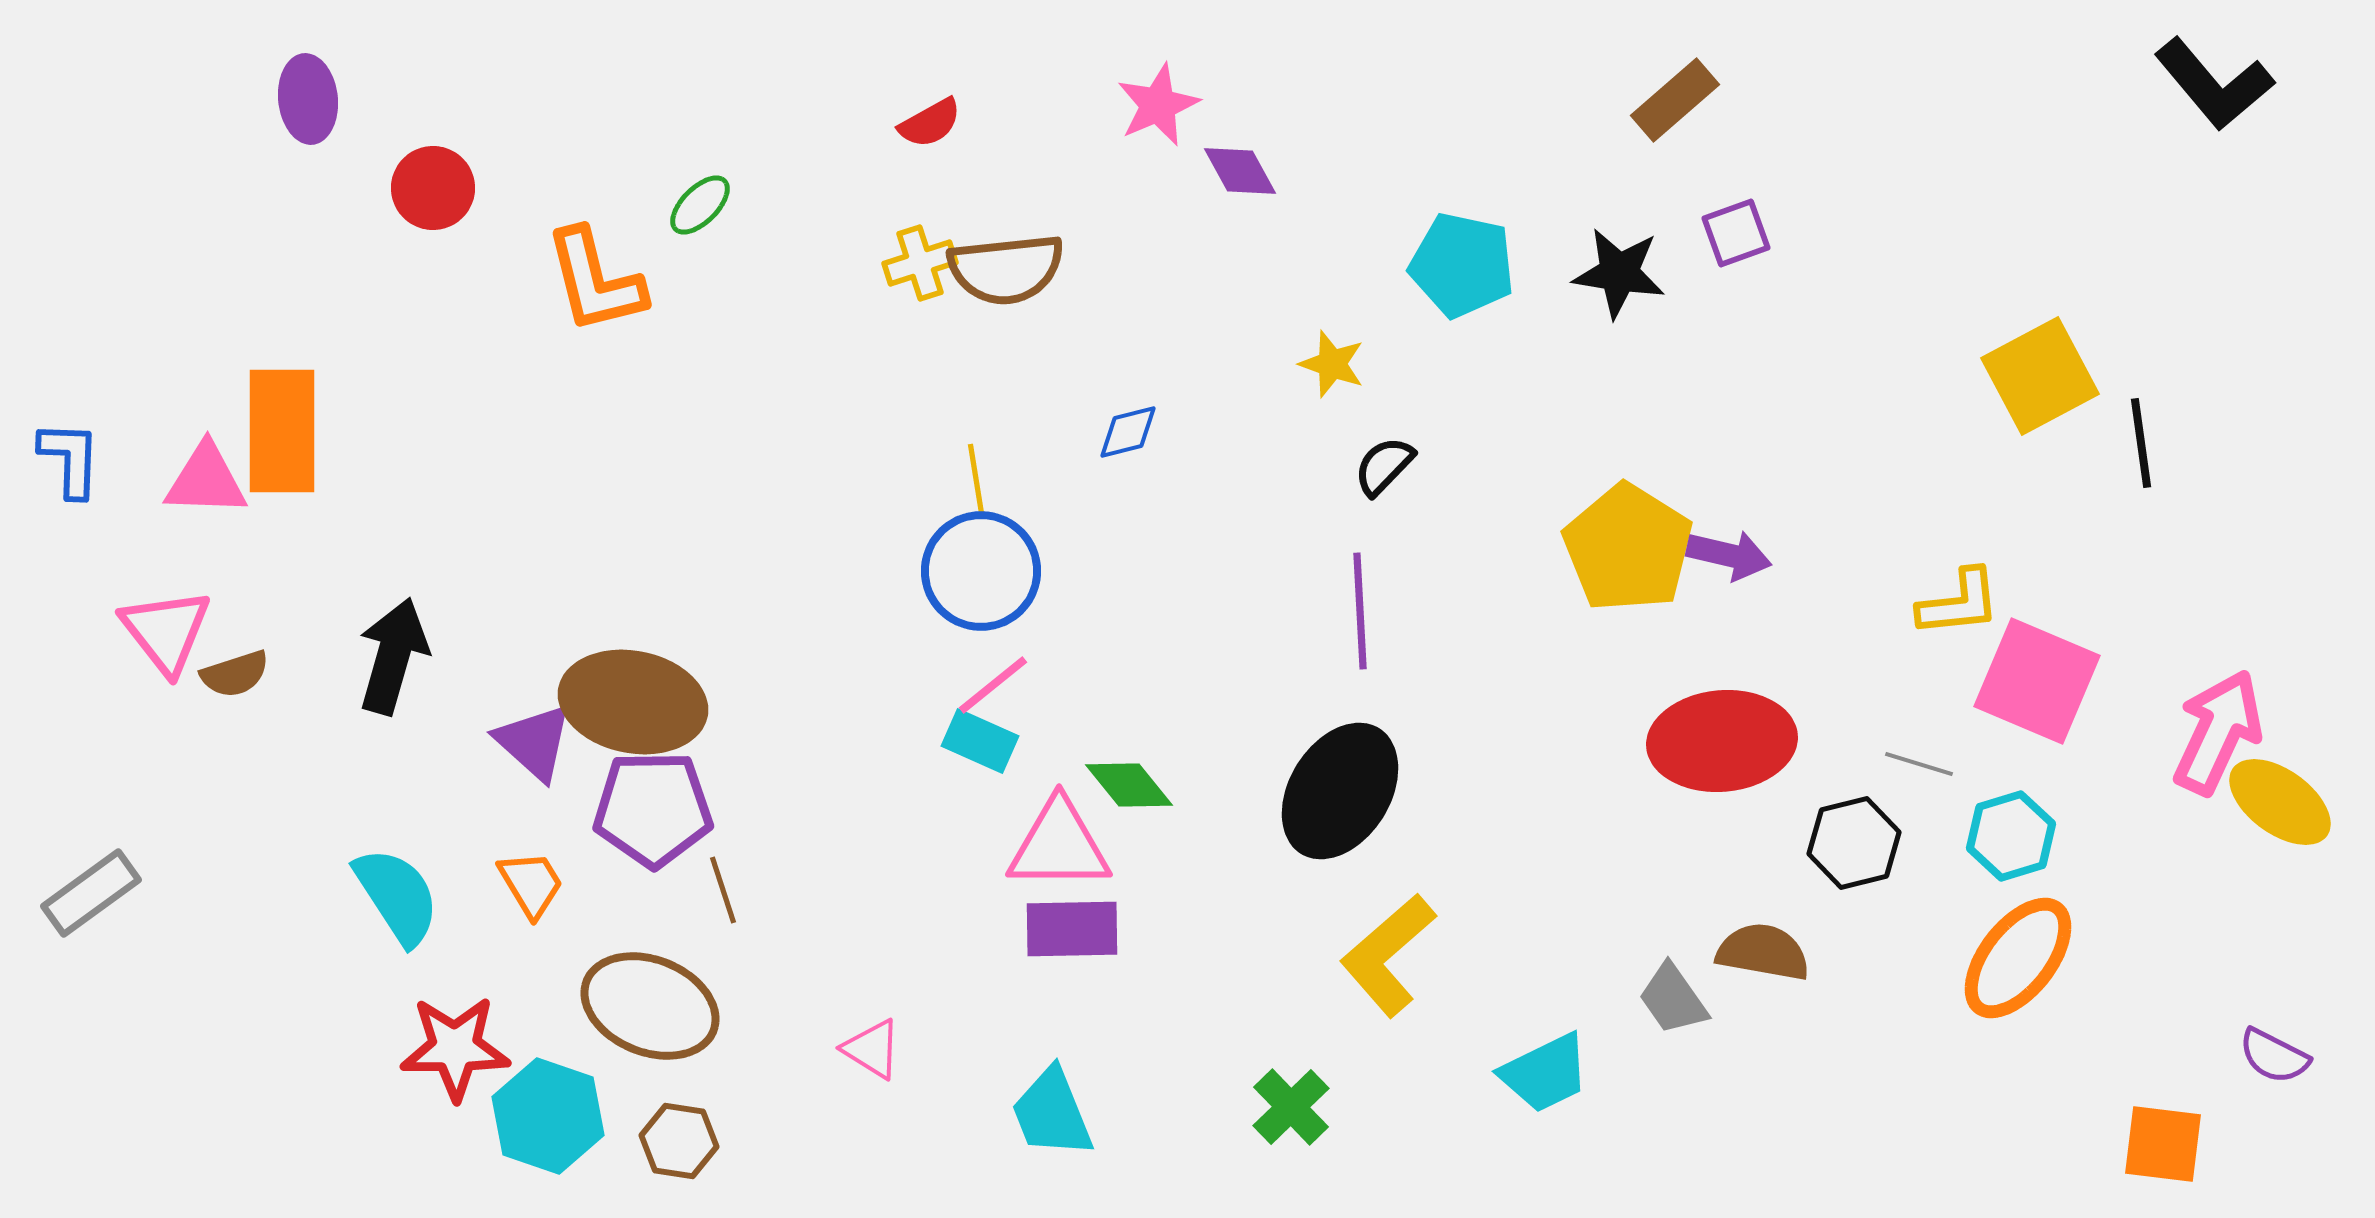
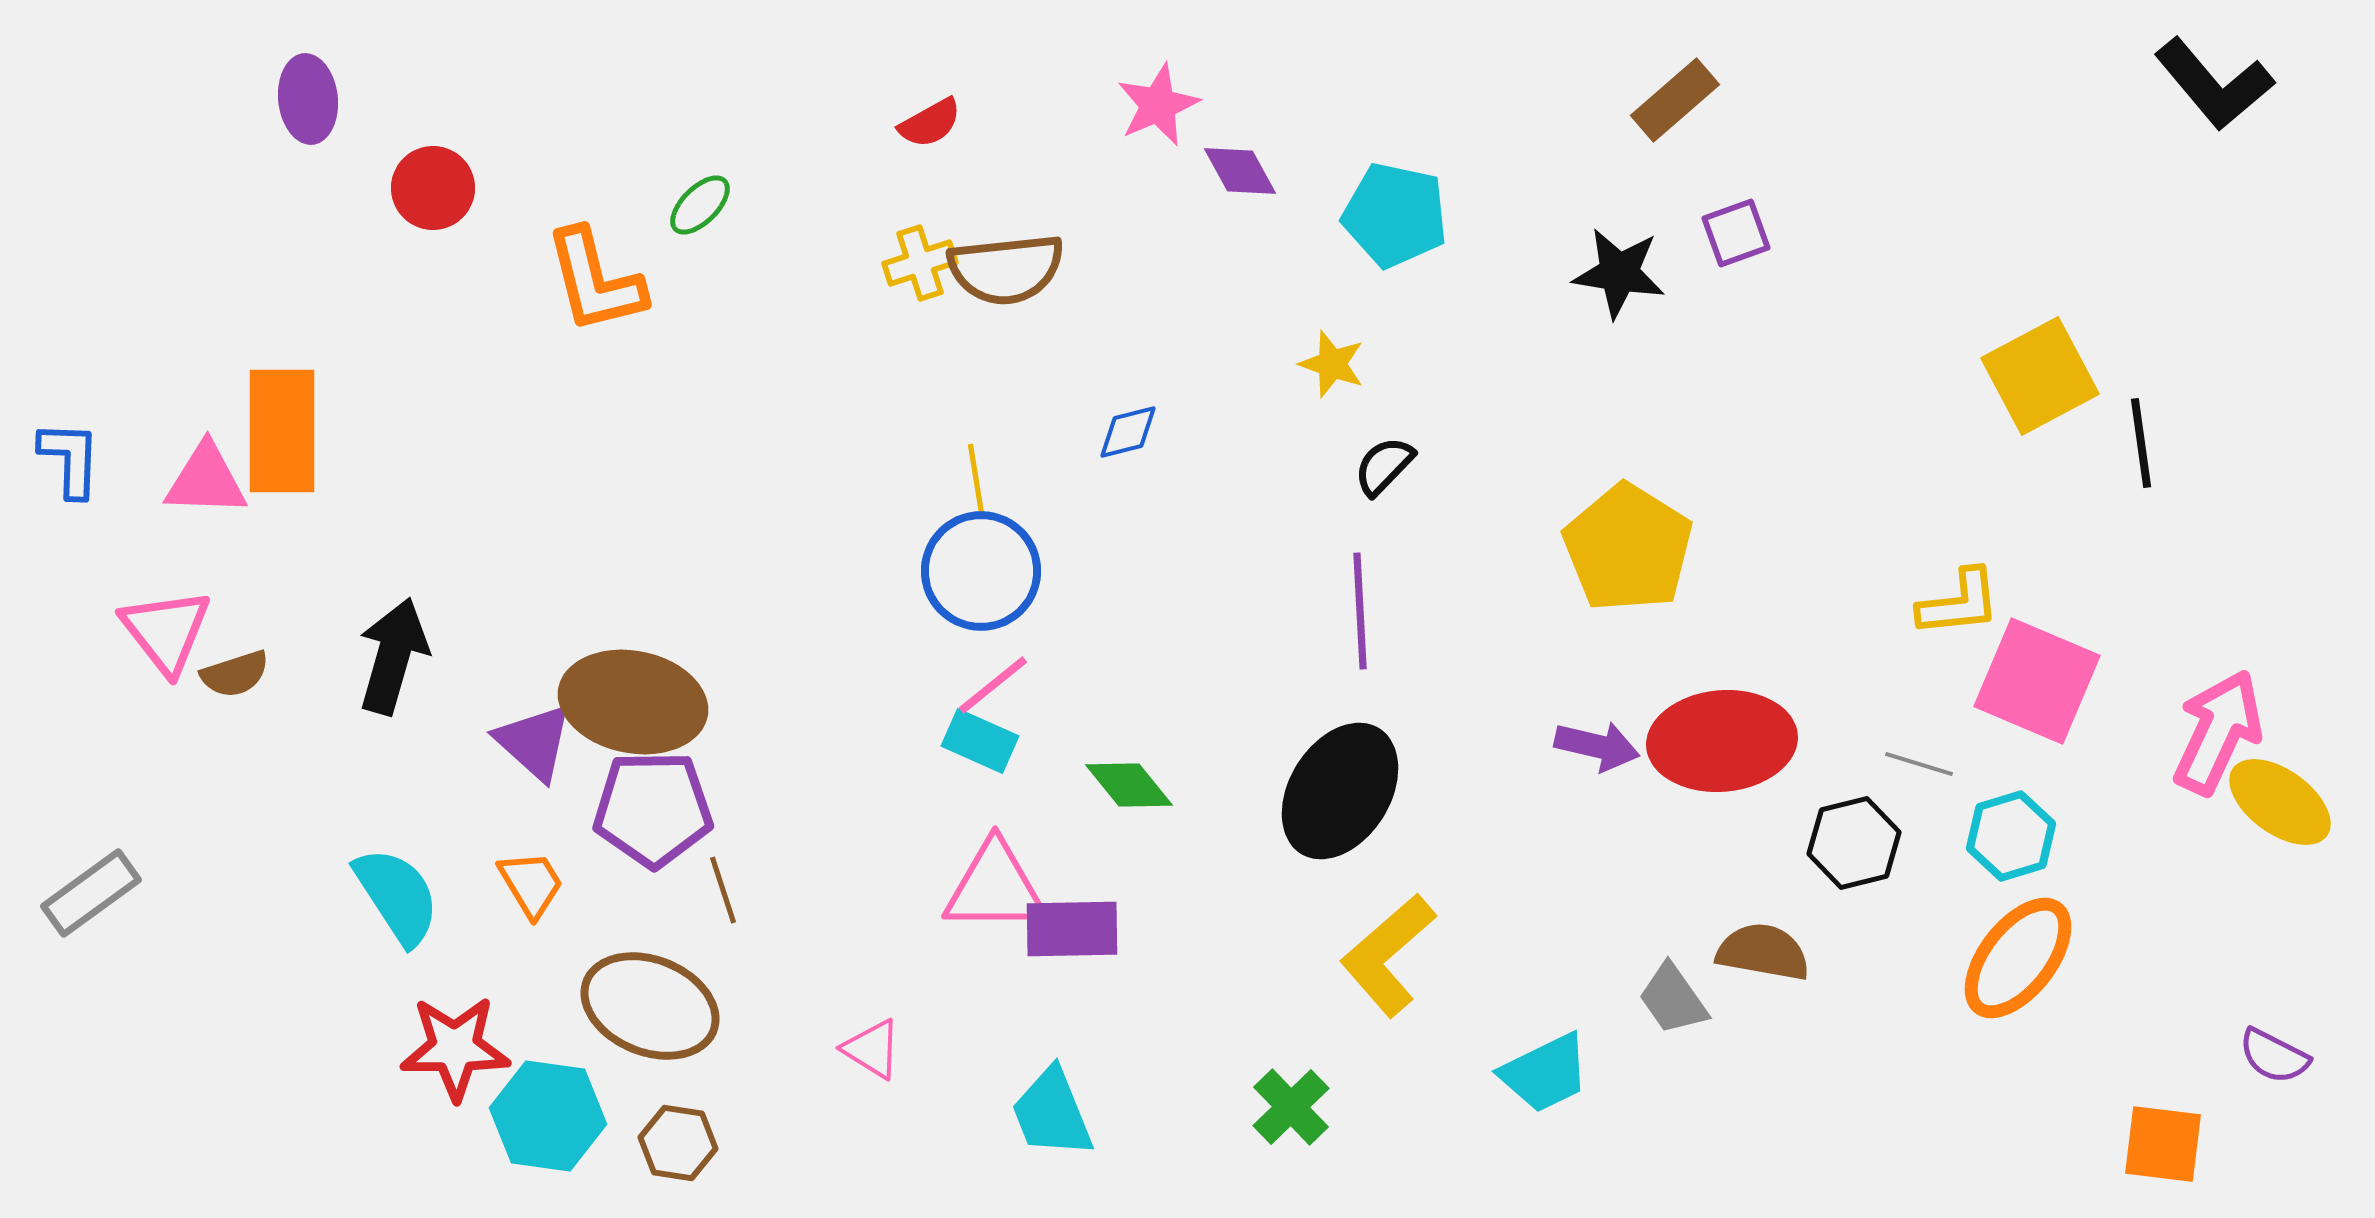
cyan pentagon at (1462, 265): moved 67 px left, 50 px up
purple arrow at (1729, 555): moved 132 px left, 191 px down
pink triangle at (1059, 845): moved 64 px left, 42 px down
cyan hexagon at (548, 1116): rotated 11 degrees counterclockwise
brown hexagon at (679, 1141): moved 1 px left, 2 px down
